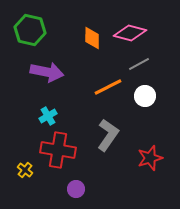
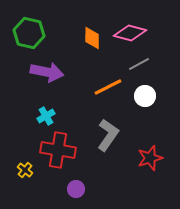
green hexagon: moved 1 px left, 3 px down
cyan cross: moved 2 px left
